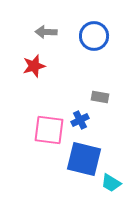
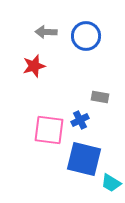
blue circle: moved 8 px left
